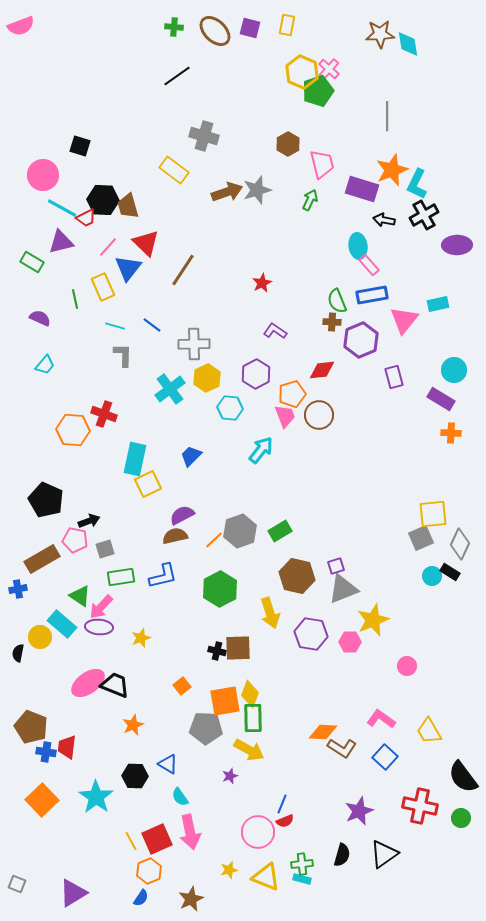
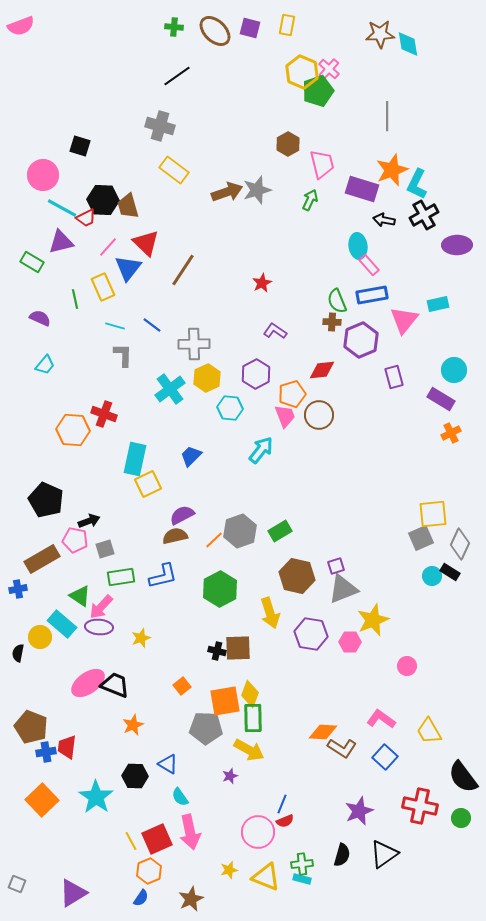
gray cross at (204, 136): moved 44 px left, 10 px up
orange cross at (451, 433): rotated 30 degrees counterclockwise
blue cross at (46, 752): rotated 18 degrees counterclockwise
